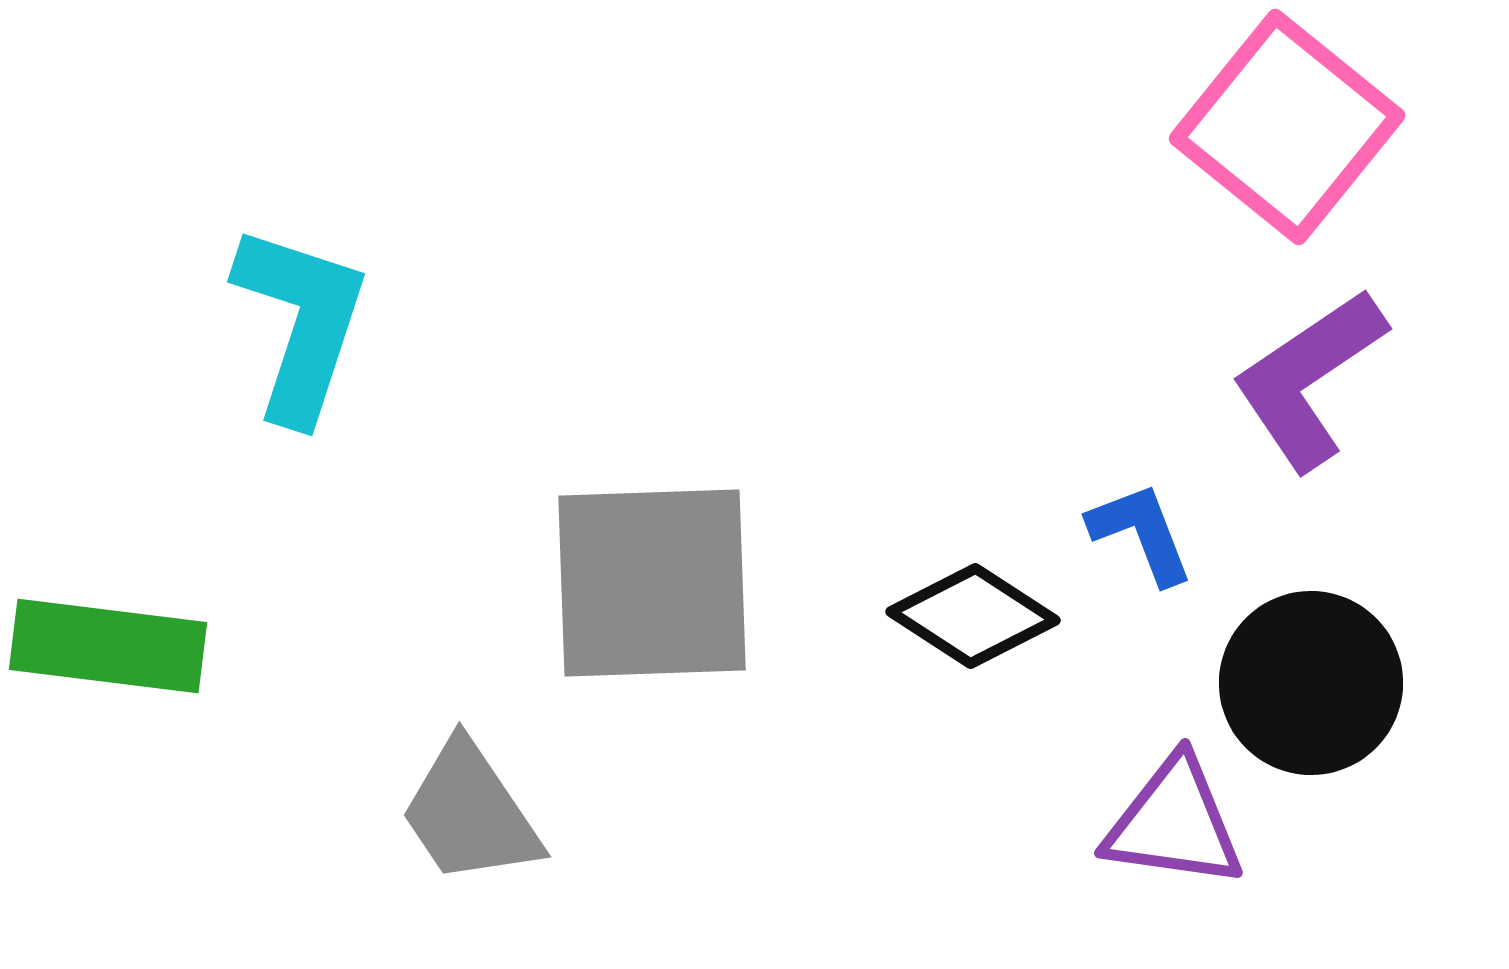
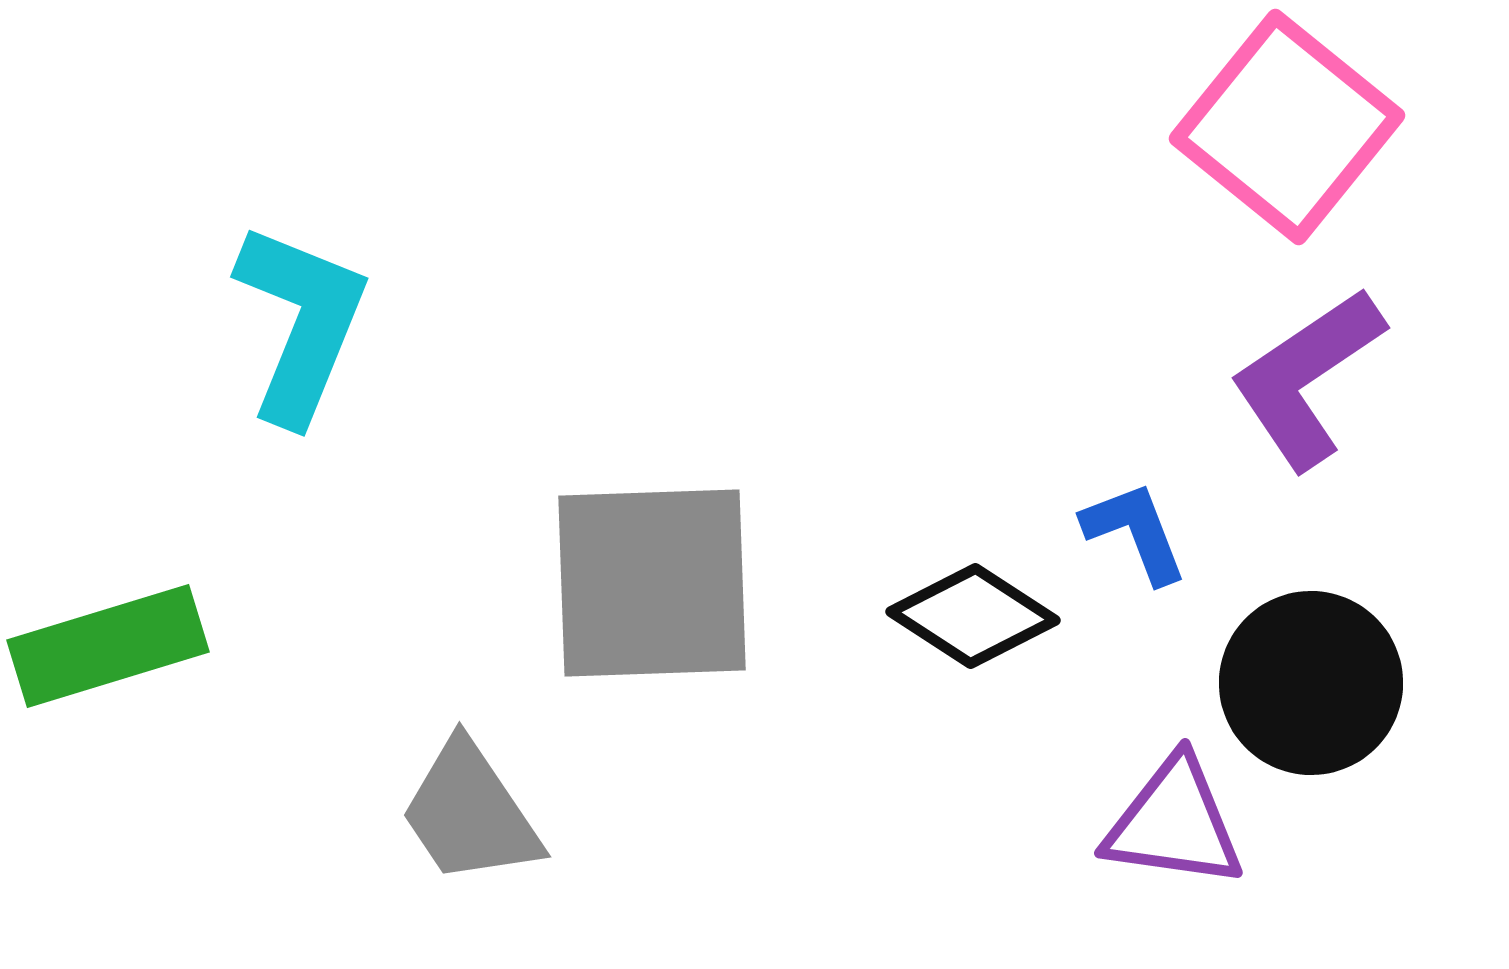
cyan L-shape: rotated 4 degrees clockwise
purple L-shape: moved 2 px left, 1 px up
blue L-shape: moved 6 px left, 1 px up
green rectangle: rotated 24 degrees counterclockwise
